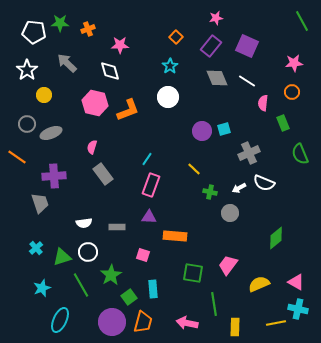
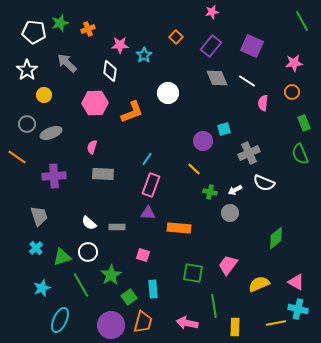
pink star at (216, 18): moved 4 px left, 6 px up
green star at (60, 23): rotated 18 degrees counterclockwise
purple square at (247, 46): moved 5 px right
cyan star at (170, 66): moved 26 px left, 11 px up
white diamond at (110, 71): rotated 25 degrees clockwise
white circle at (168, 97): moved 4 px up
pink hexagon at (95, 103): rotated 15 degrees counterclockwise
orange L-shape at (128, 110): moved 4 px right, 2 px down
green rectangle at (283, 123): moved 21 px right
purple circle at (202, 131): moved 1 px right, 10 px down
gray rectangle at (103, 174): rotated 50 degrees counterclockwise
white arrow at (239, 188): moved 4 px left, 2 px down
gray trapezoid at (40, 203): moved 1 px left, 13 px down
purple triangle at (149, 217): moved 1 px left, 4 px up
white semicircle at (84, 223): moved 5 px right; rotated 49 degrees clockwise
orange rectangle at (175, 236): moved 4 px right, 8 px up
green line at (214, 304): moved 2 px down
purple circle at (112, 322): moved 1 px left, 3 px down
